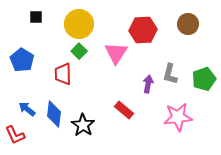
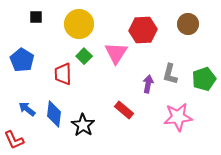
green square: moved 5 px right, 5 px down
red L-shape: moved 1 px left, 5 px down
